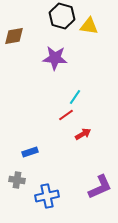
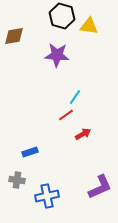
purple star: moved 2 px right, 3 px up
